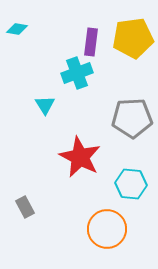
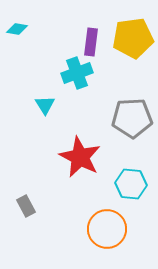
gray rectangle: moved 1 px right, 1 px up
